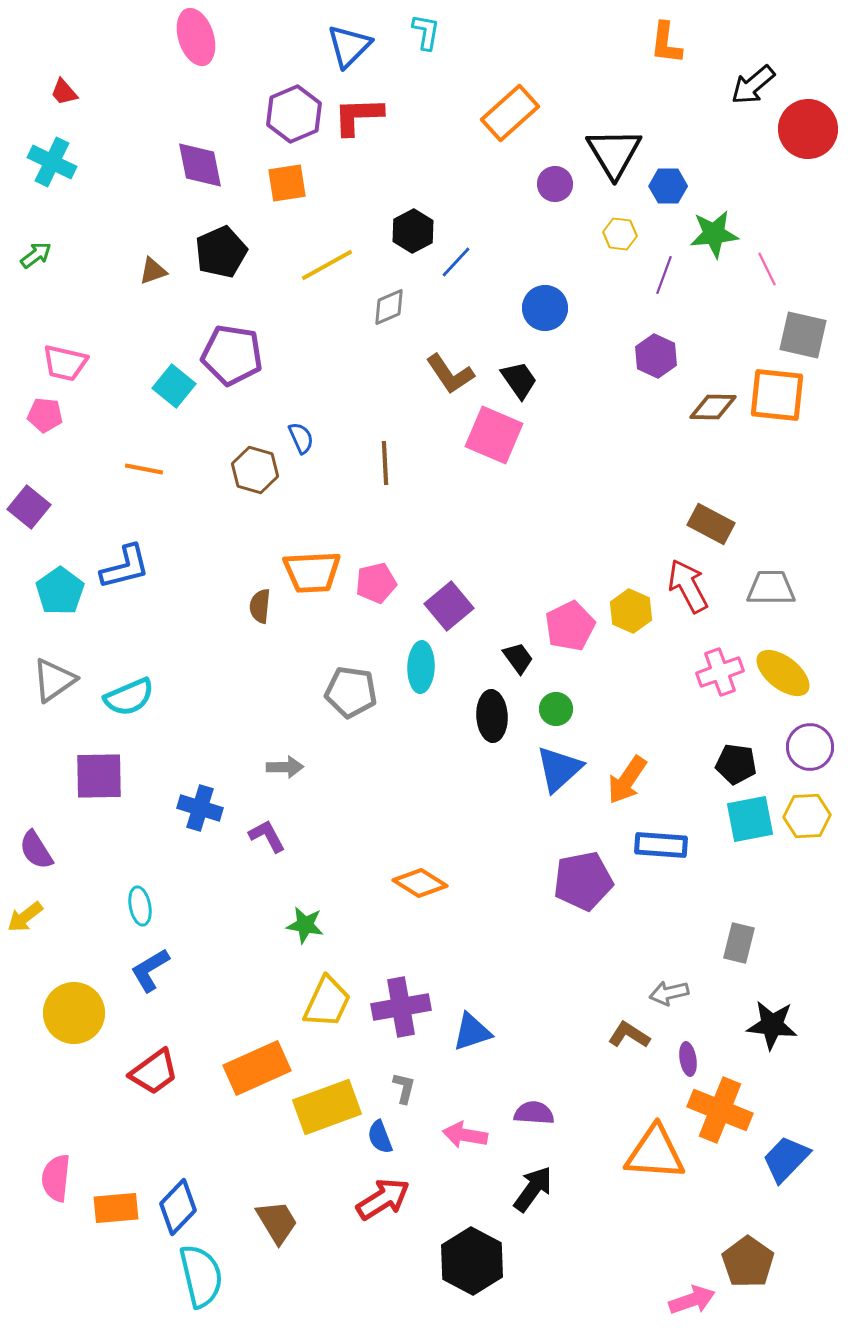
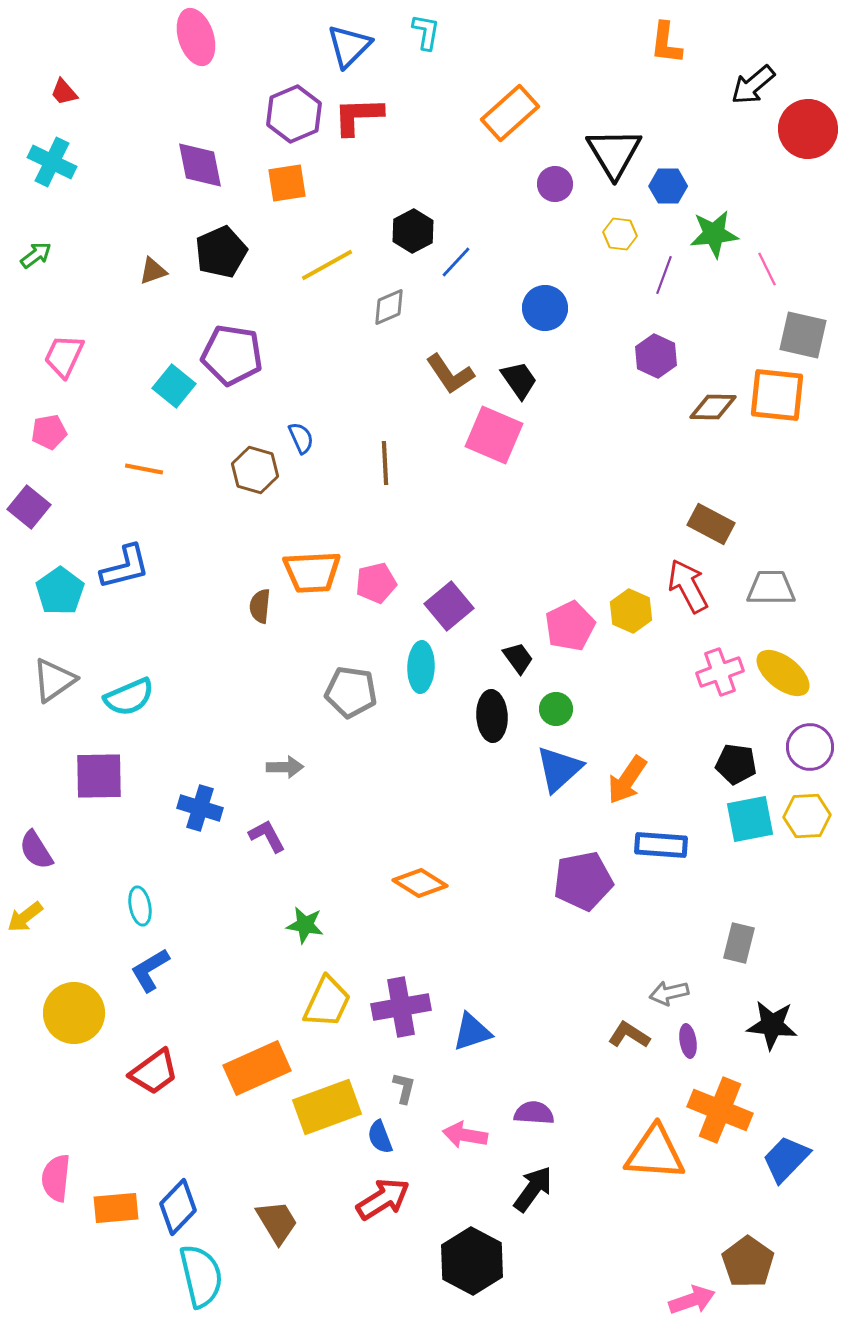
pink trapezoid at (65, 363): moved 1 px left, 7 px up; rotated 102 degrees clockwise
pink pentagon at (45, 415): moved 4 px right, 17 px down; rotated 16 degrees counterclockwise
purple ellipse at (688, 1059): moved 18 px up
